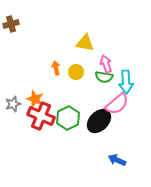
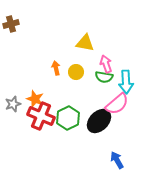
blue arrow: rotated 36 degrees clockwise
